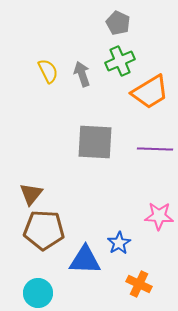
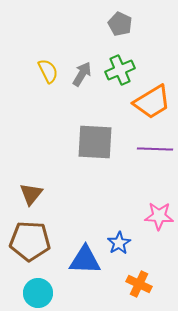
gray pentagon: moved 2 px right, 1 px down
green cross: moved 9 px down
gray arrow: rotated 50 degrees clockwise
orange trapezoid: moved 2 px right, 10 px down
brown pentagon: moved 14 px left, 11 px down
